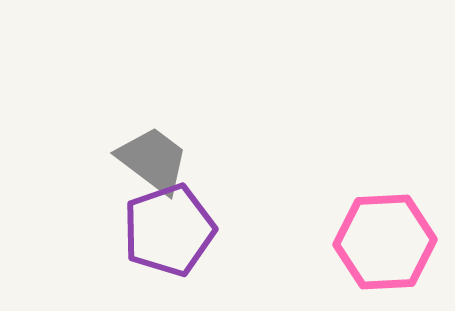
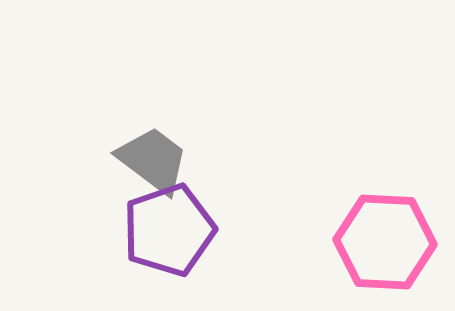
pink hexagon: rotated 6 degrees clockwise
